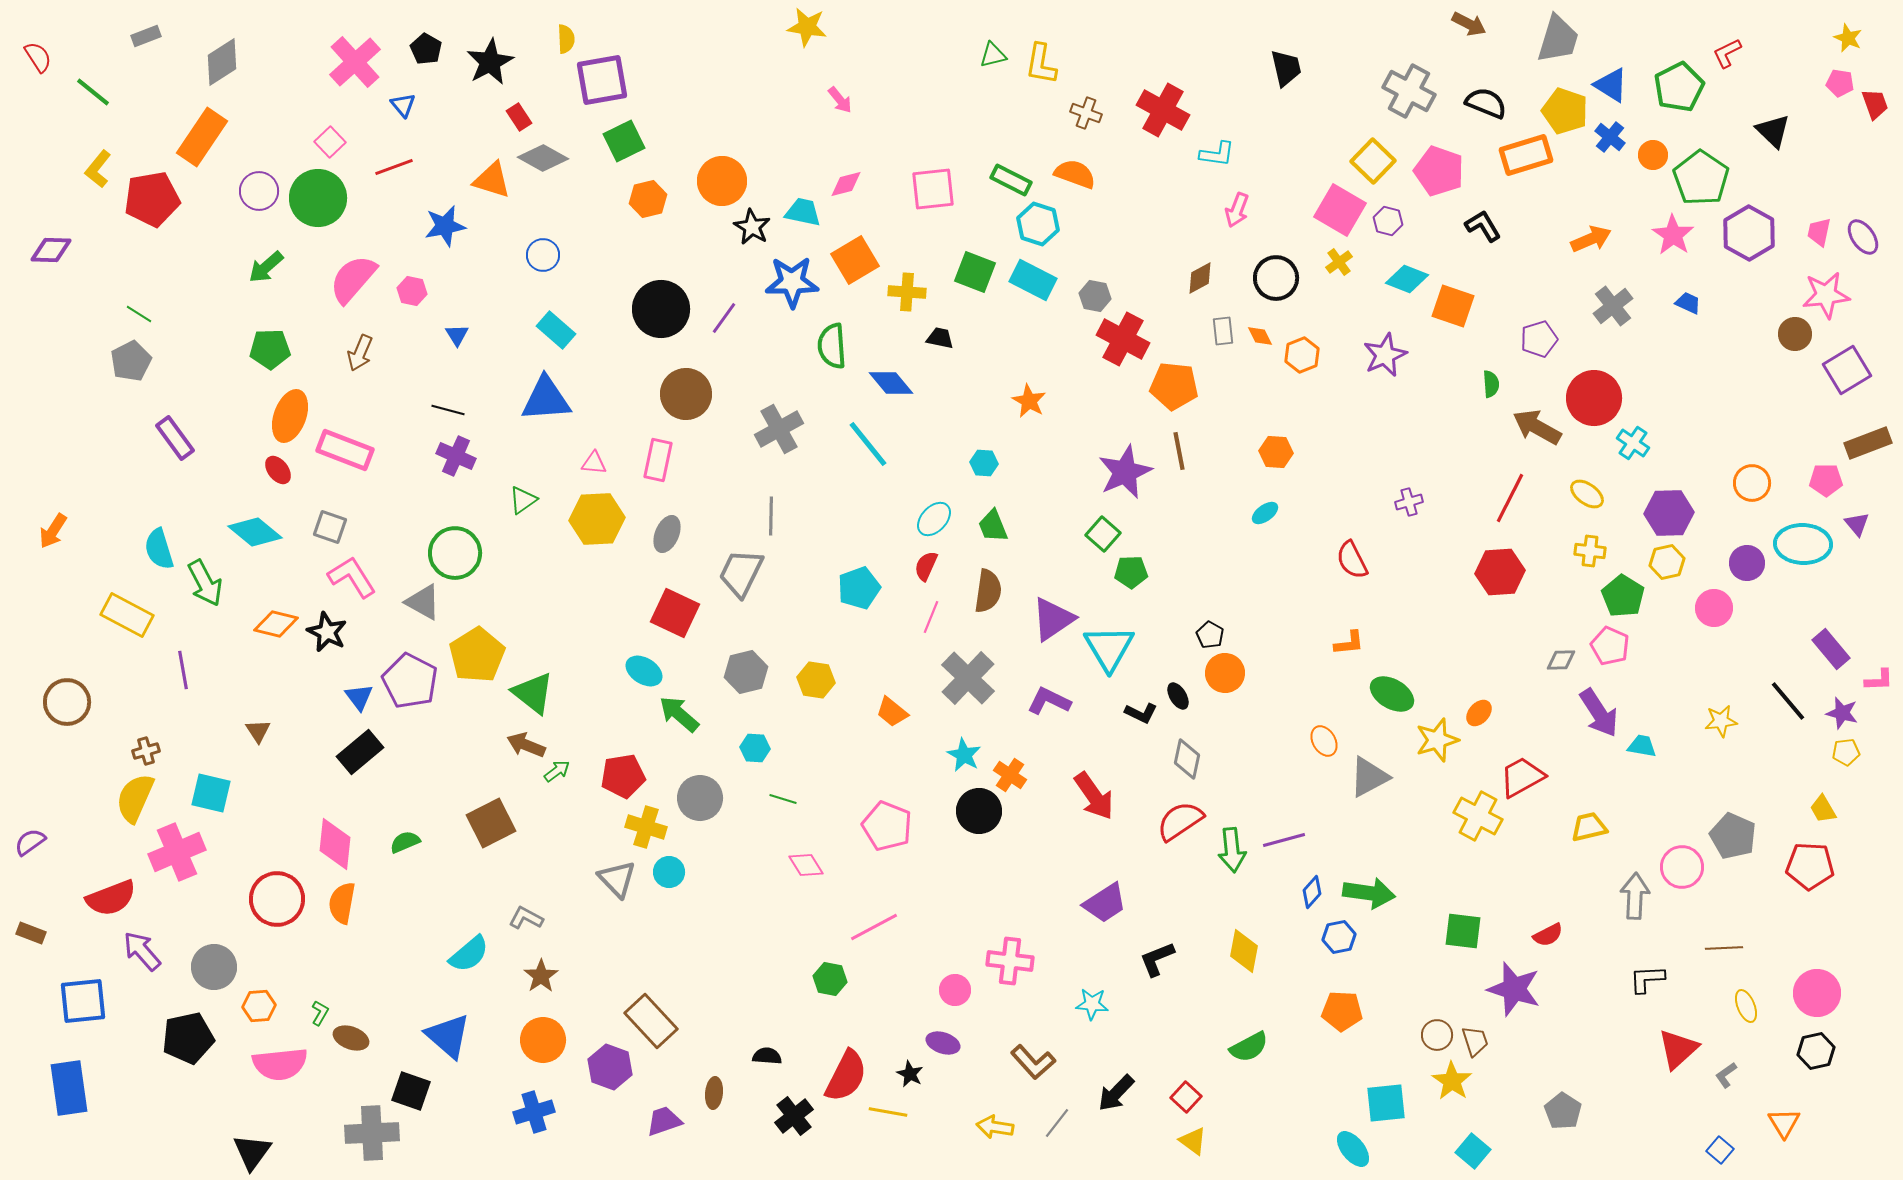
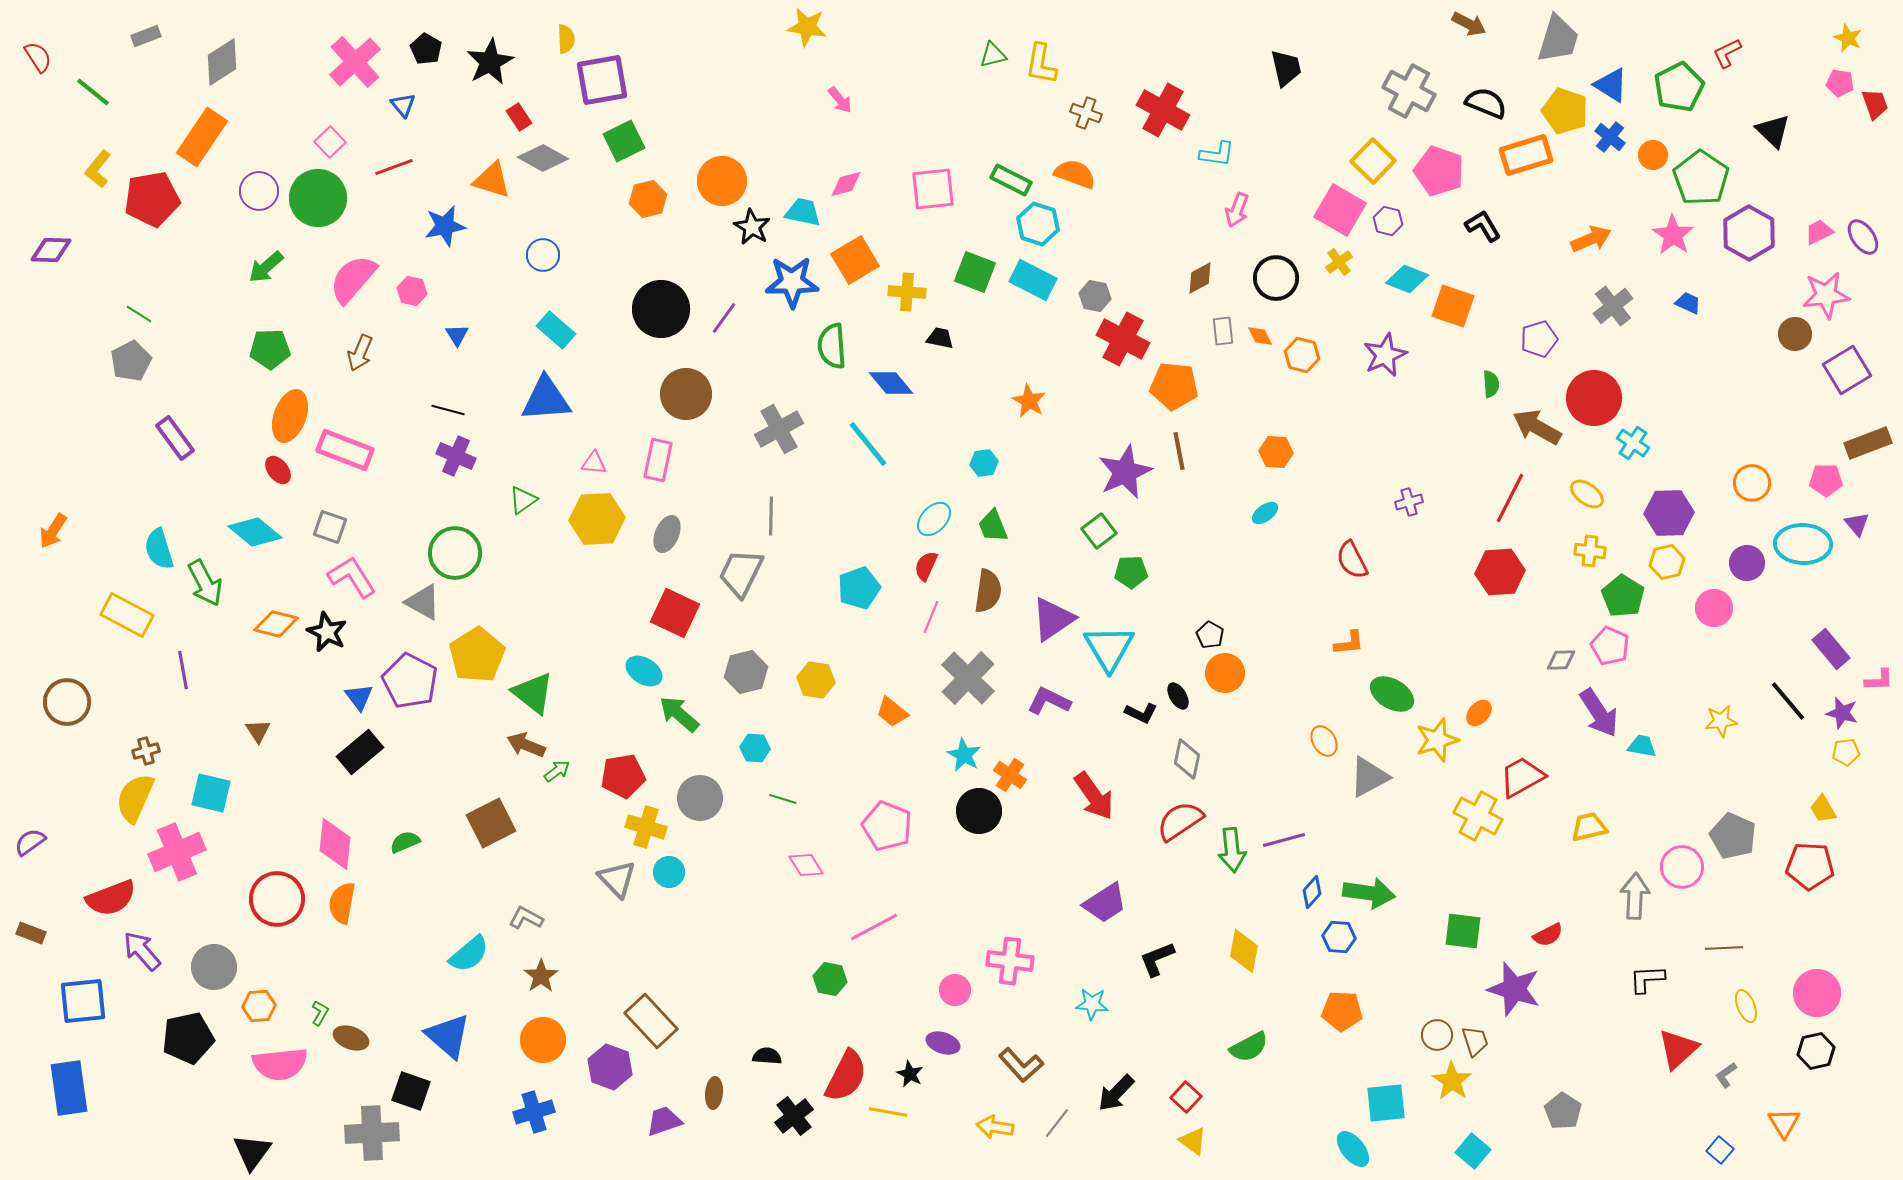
pink trapezoid at (1819, 232): rotated 52 degrees clockwise
orange hexagon at (1302, 355): rotated 24 degrees counterclockwise
cyan hexagon at (984, 463): rotated 12 degrees counterclockwise
green square at (1103, 534): moved 4 px left, 3 px up; rotated 12 degrees clockwise
blue hexagon at (1339, 937): rotated 16 degrees clockwise
brown L-shape at (1033, 1062): moved 12 px left, 3 px down
